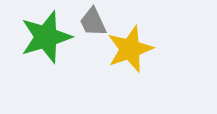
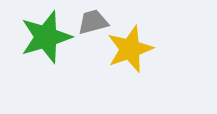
gray trapezoid: rotated 100 degrees clockwise
